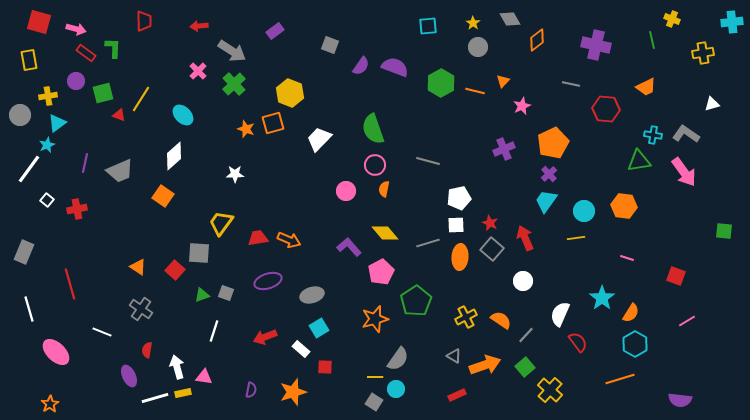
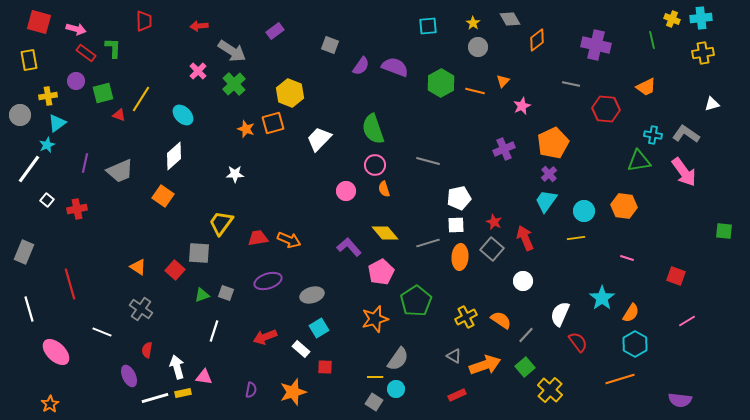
cyan cross at (732, 22): moved 31 px left, 4 px up
orange semicircle at (384, 189): rotated 28 degrees counterclockwise
red star at (490, 223): moved 4 px right, 1 px up
